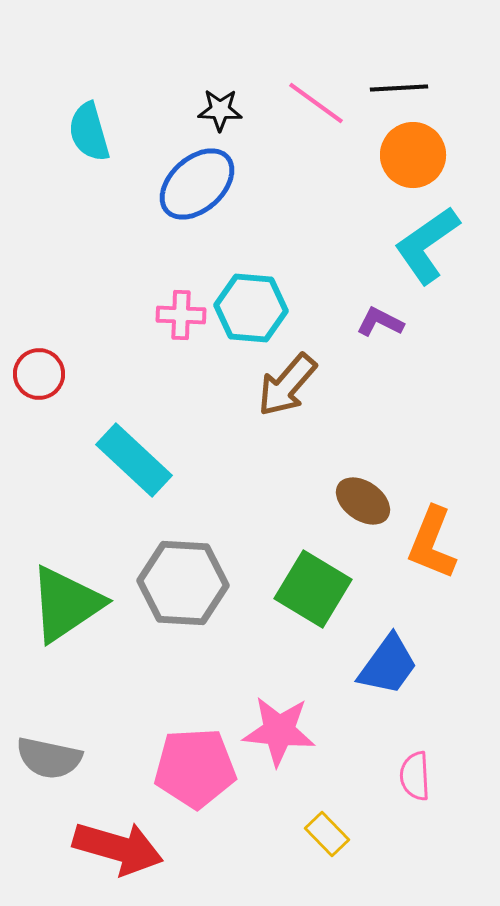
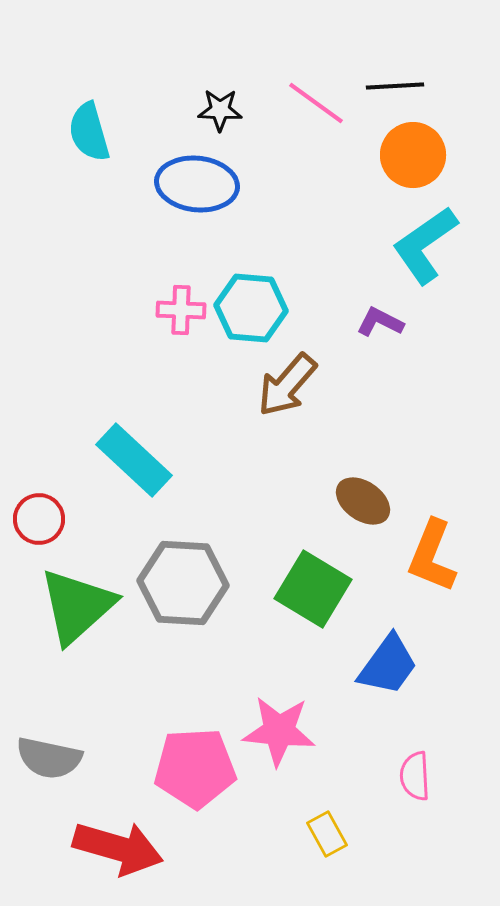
black line: moved 4 px left, 2 px up
blue ellipse: rotated 48 degrees clockwise
cyan L-shape: moved 2 px left
pink cross: moved 5 px up
red circle: moved 145 px down
orange L-shape: moved 13 px down
green triangle: moved 11 px right, 2 px down; rotated 8 degrees counterclockwise
yellow rectangle: rotated 15 degrees clockwise
